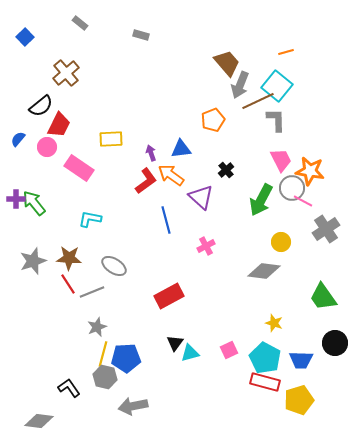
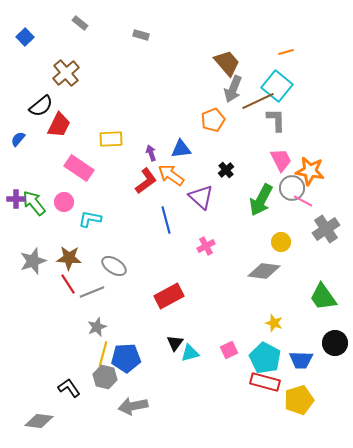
gray arrow at (240, 85): moved 7 px left, 4 px down
pink circle at (47, 147): moved 17 px right, 55 px down
